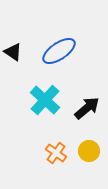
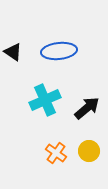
blue ellipse: rotated 28 degrees clockwise
cyan cross: rotated 24 degrees clockwise
